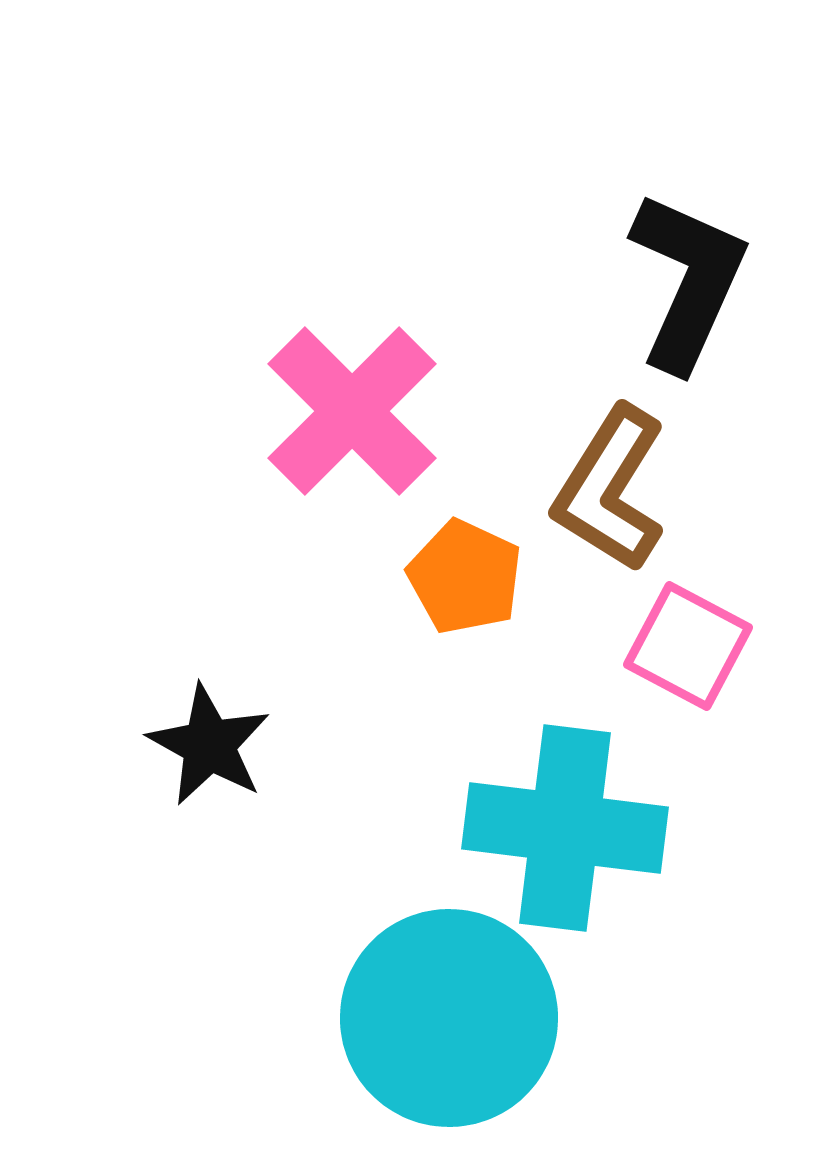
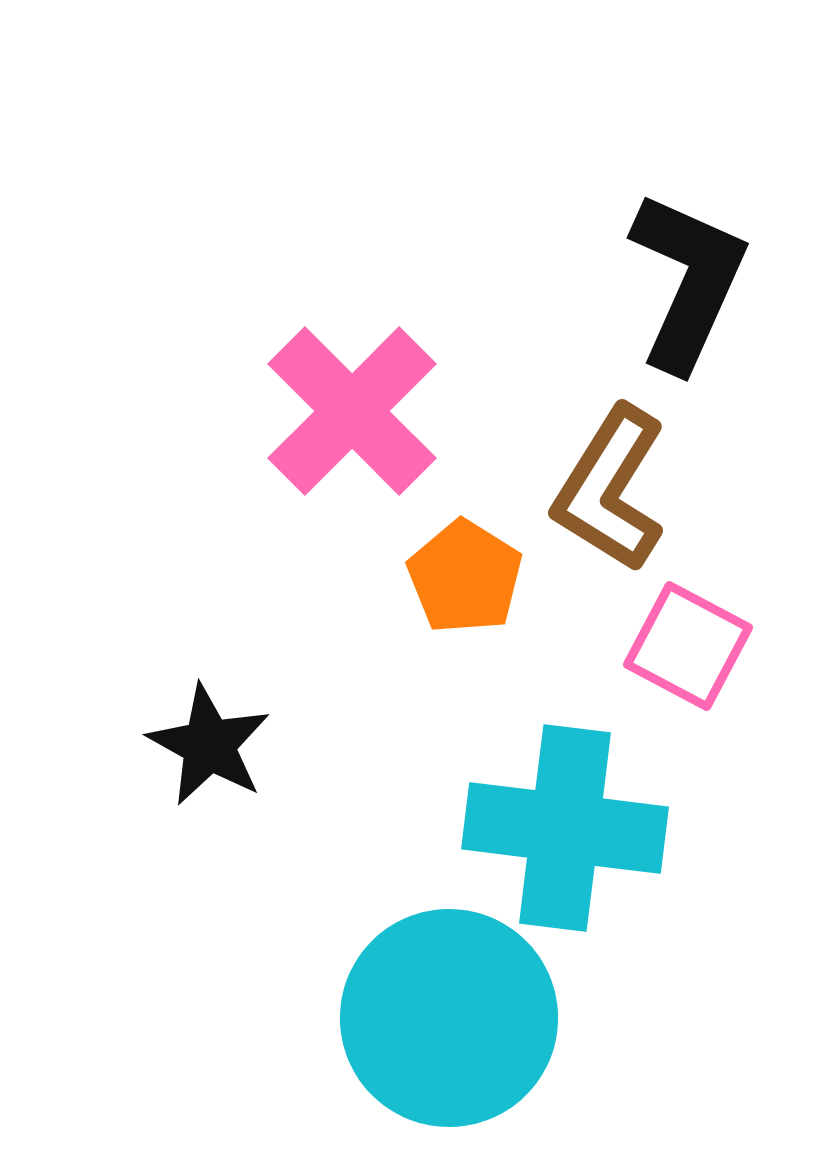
orange pentagon: rotated 7 degrees clockwise
